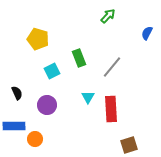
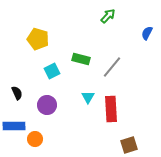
green rectangle: moved 2 px right, 1 px down; rotated 54 degrees counterclockwise
